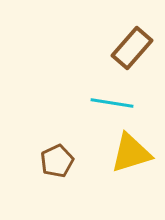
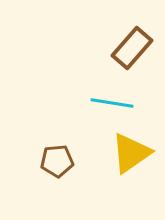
yellow triangle: rotated 18 degrees counterclockwise
brown pentagon: rotated 20 degrees clockwise
